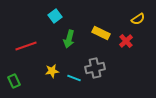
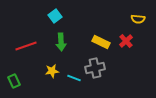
yellow semicircle: rotated 40 degrees clockwise
yellow rectangle: moved 9 px down
green arrow: moved 8 px left, 3 px down; rotated 18 degrees counterclockwise
